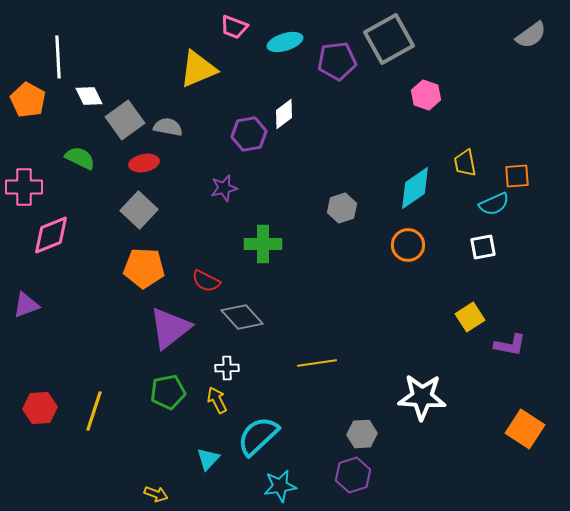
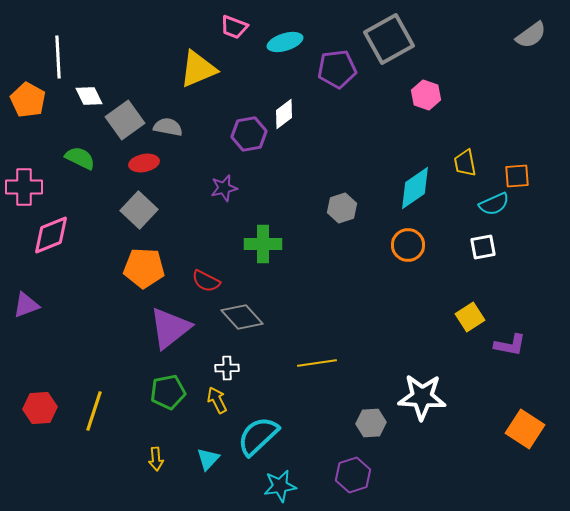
purple pentagon at (337, 61): moved 8 px down
gray hexagon at (362, 434): moved 9 px right, 11 px up
yellow arrow at (156, 494): moved 35 px up; rotated 65 degrees clockwise
